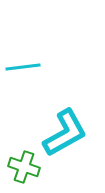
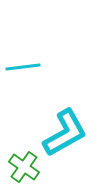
green cross: rotated 16 degrees clockwise
